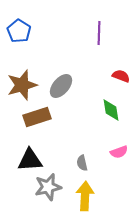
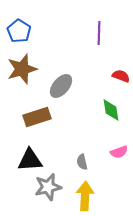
brown star: moved 16 px up
gray semicircle: moved 1 px up
